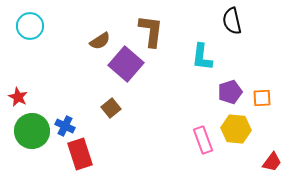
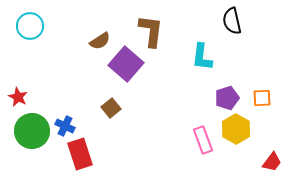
purple pentagon: moved 3 px left, 6 px down
yellow hexagon: rotated 24 degrees clockwise
